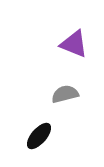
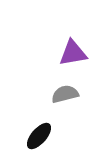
purple triangle: moved 1 px left, 9 px down; rotated 32 degrees counterclockwise
